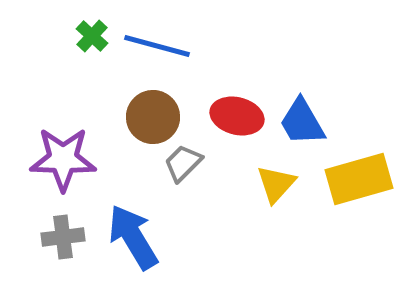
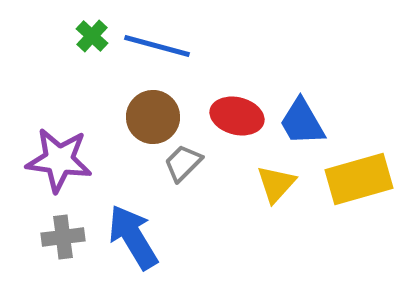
purple star: moved 4 px left, 1 px down; rotated 6 degrees clockwise
